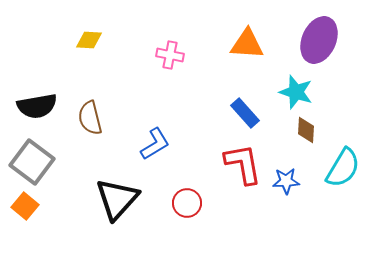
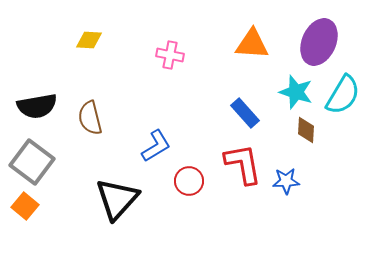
purple ellipse: moved 2 px down
orange triangle: moved 5 px right
blue L-shape: moved 1 px right, 2 px down
cyan semicircle: moved 73 px up
red circle: moved 2 px right, 22 px up
